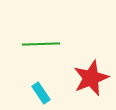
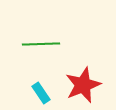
red star: moved 8 px left, 7 px down
